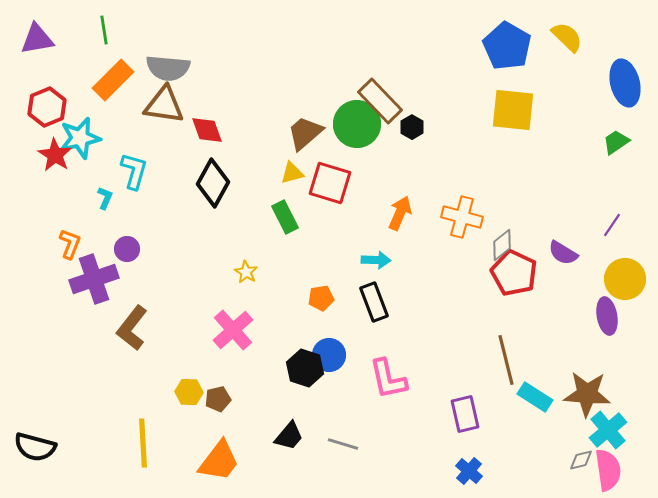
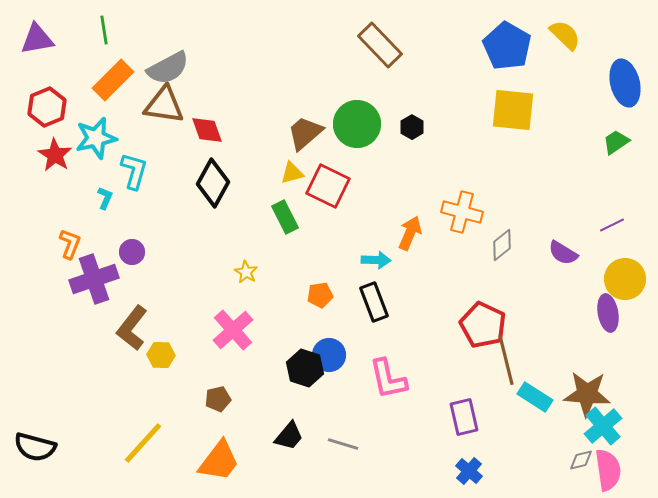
yellow semicircle at (567, 37): moved 2 px left, 2 px up
gray semicircle at (168, 68): rotated 33 degrees counterclockwise
brown rectangle at (380, 101): moved 56 px up
cyan star at (80, 138): moved 16 px right
red square at (330, 183): moved 2 px left, 3 px down; rotated 9 degrees clockwise
orange arrow at (400, 213): moved 10 px right, 20 px down
orange cross at (462, 217): moved 5 px up
purple line at (612, 225): rotated 30 degrees clockwise
purple circle at (127, 249): moved 5 px right, 3 px down
red pentagon at (514, 273): moved 31 px left, 52 px down
orange pentagon at (321, 298): moved 1 px left, 3 px up
purple ellipse at (607, 316): moved 1 px right, 3 px up
yellow hexagon at (189, 392): moved 28 px left, 37 px up
purple rectangle at (465, 414): moved 1 px left, 3 px down
cyan cross at (608, 430): moved 5 px left, 4 px up
yellow line at (143, 443): rotated 45 degrees clockwise
